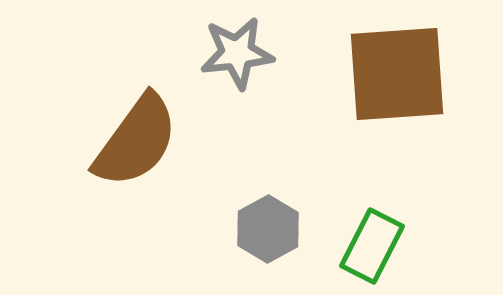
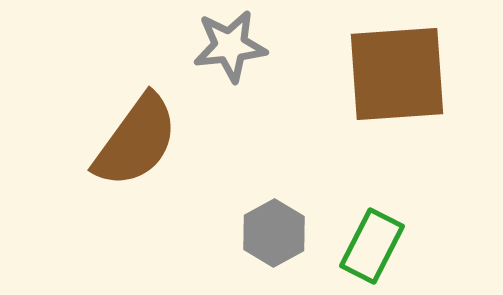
gray star: moved 7 px left, 7 px up
gray hexagon: moved 6 px right, 4 px down
